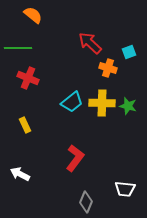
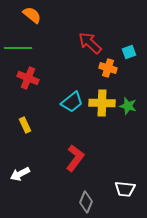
orange semicircle: moved 1 px left
white arrow: rotated 54 degrees counterclockwise
